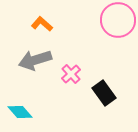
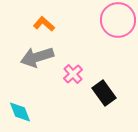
orange L-shape: moved 2 px right
gray arrow: moved 2 px right, 3 px up
pink cross: moved 2 px right
cyan diamond: rotated 20 degrees clockwise
